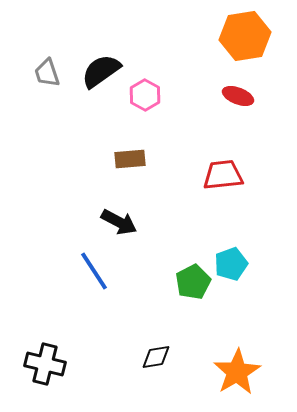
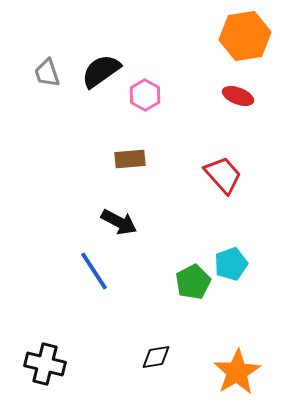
red trapezoid: rotated 54 degrees clockwise
